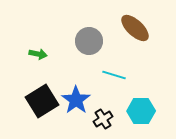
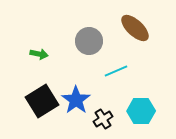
green arrow: moved 1 px right
cyan line: moved 2 px right, 4 px up; rotated 40 degrees counterclockwise
